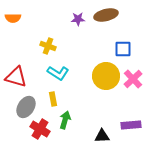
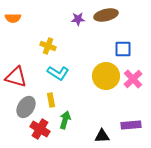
yellow rectangle: moved 2 px left, 1 px down
